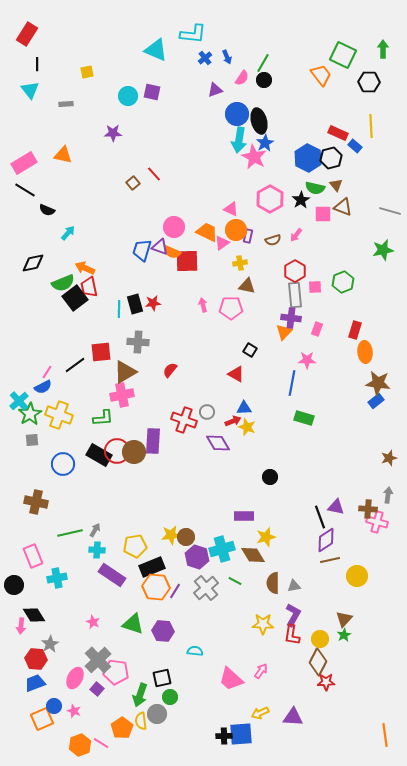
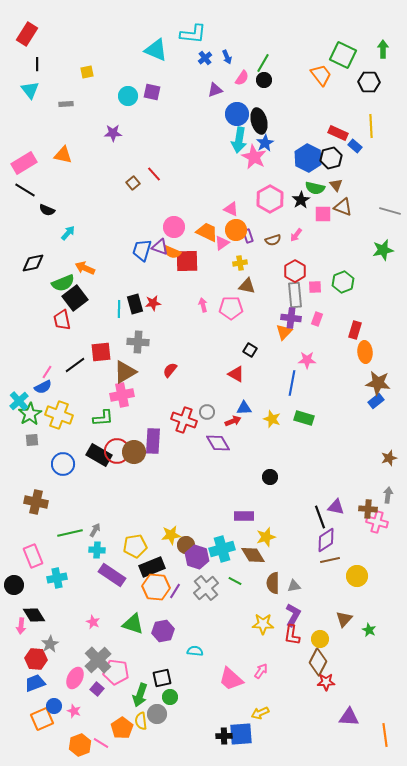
purple rectangle at (248, 236): rotated 32 degrees counterclockwise
red trapezoid at (89, 287): moved 27 px left, 33 px down
pink rectangle at (317, 329): moved 10 px up
yellow star at (247, 427): moved 25 px right, 8 px up
brown circle at (186, 537): moved 8 px down
purple hexagon at (163, 631): rotated 15 degrees counterclockwise
green star at (344, 635): moved 25 px right, 5 px up; rotated 16 degrees counterclockwise
purple triangle at (293, 717): moved 56 px right
